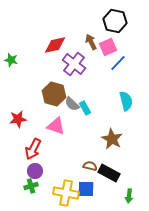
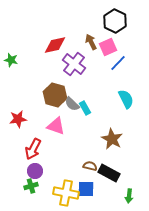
black hexagon: rotated 15 degrees clockwise
brown hexagon: moved 1 px right, 1 px down
cyan semicircle: moved 2 px up; rotated 12 degrees counterclockwise
